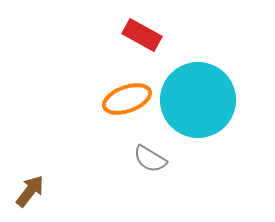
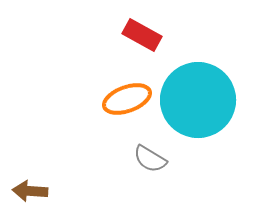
brown arrow: rotated 124 degrees counterclockwise
